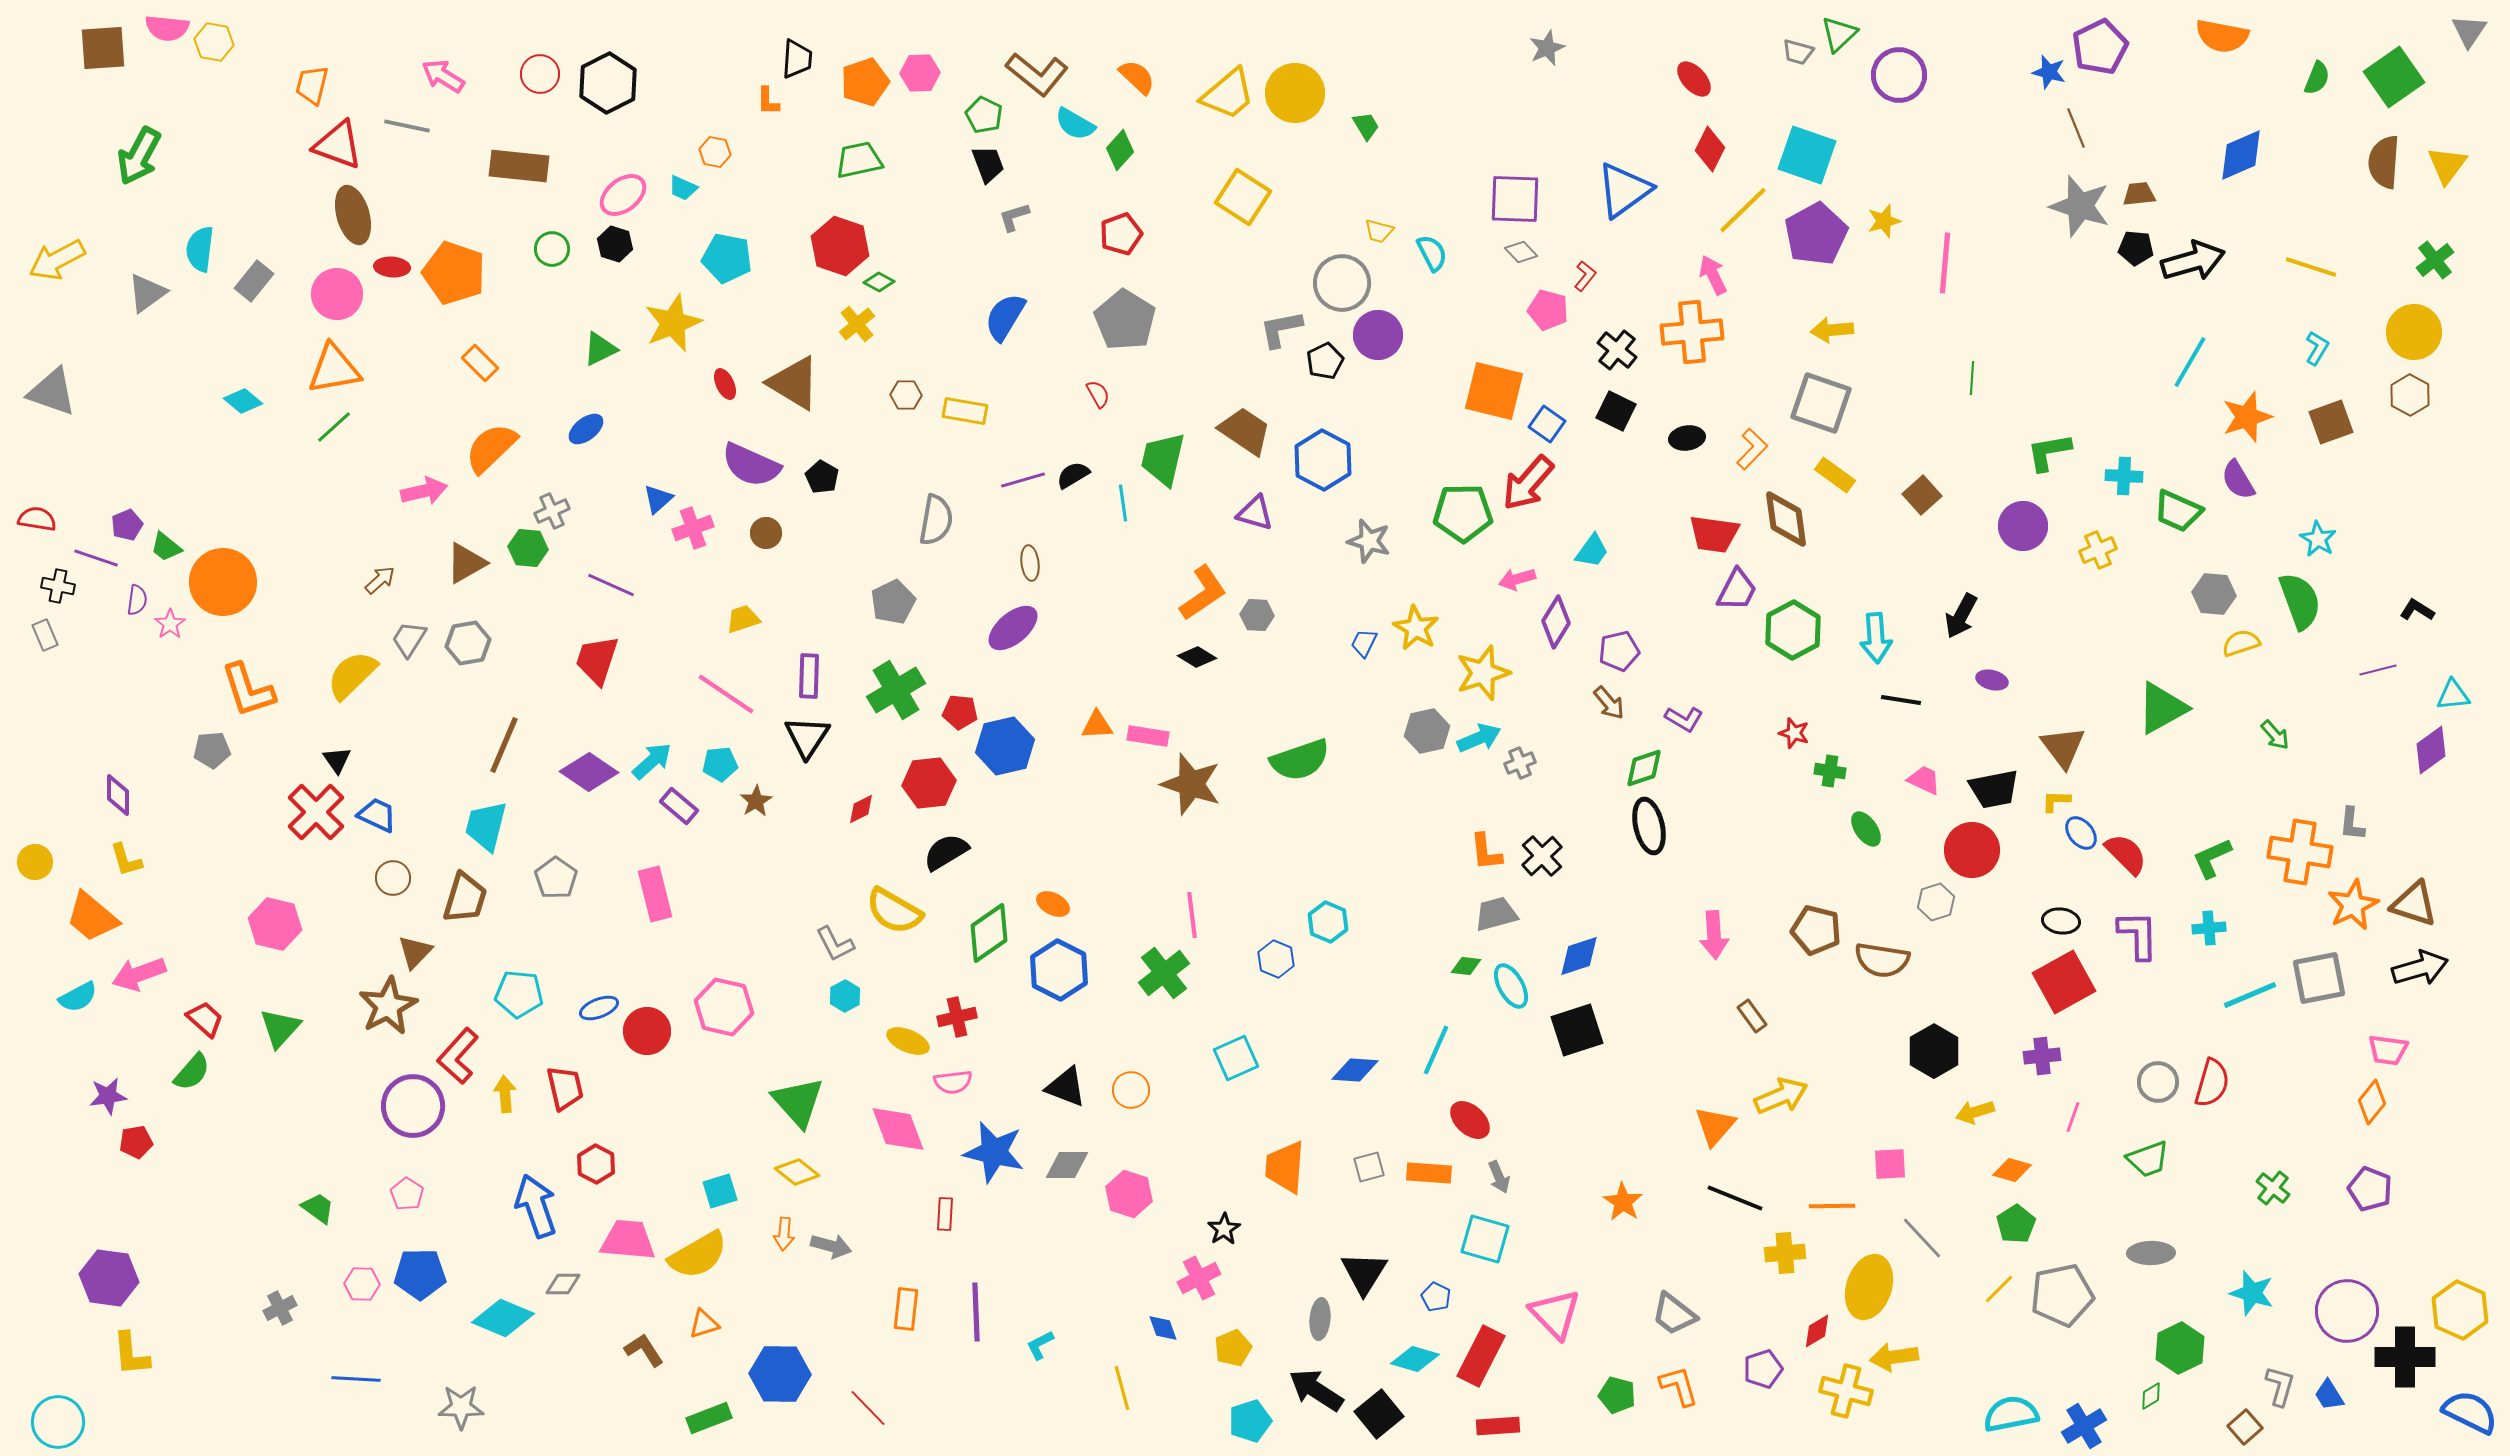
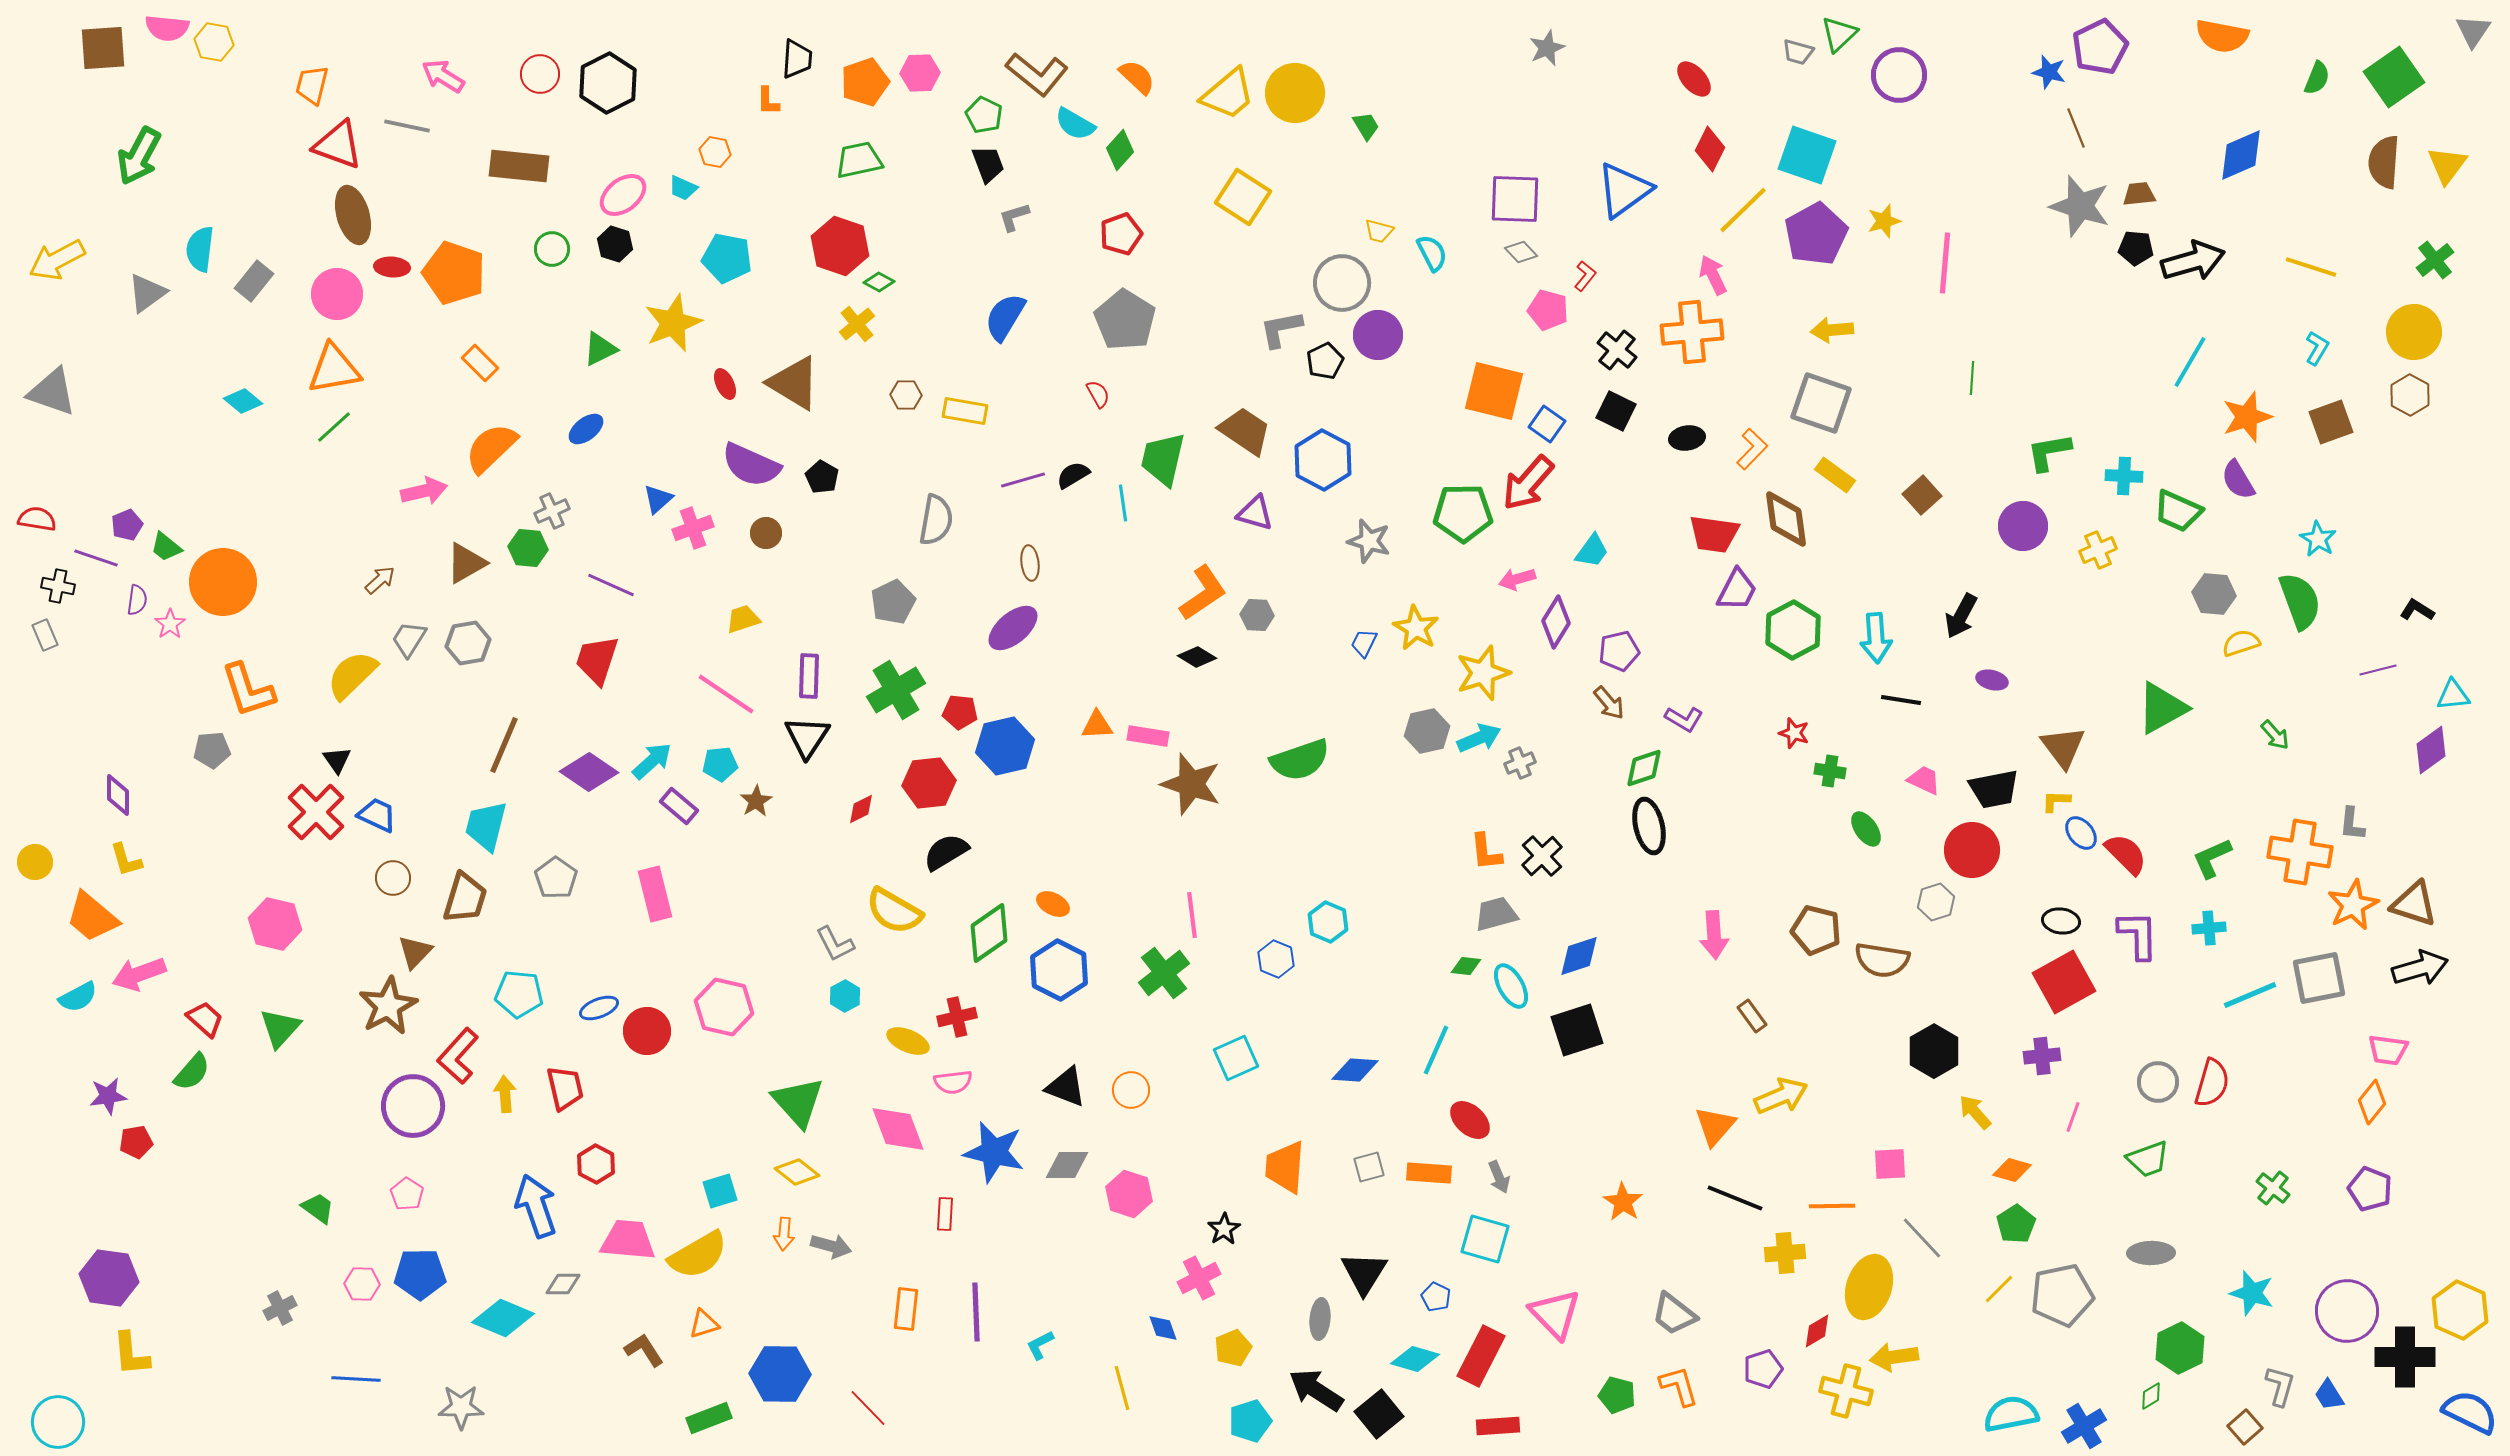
gray triangle at (2469, 31): moved 4 px right
yellow arrow at (1975, 1112): rotated 66 degrees clockwise
